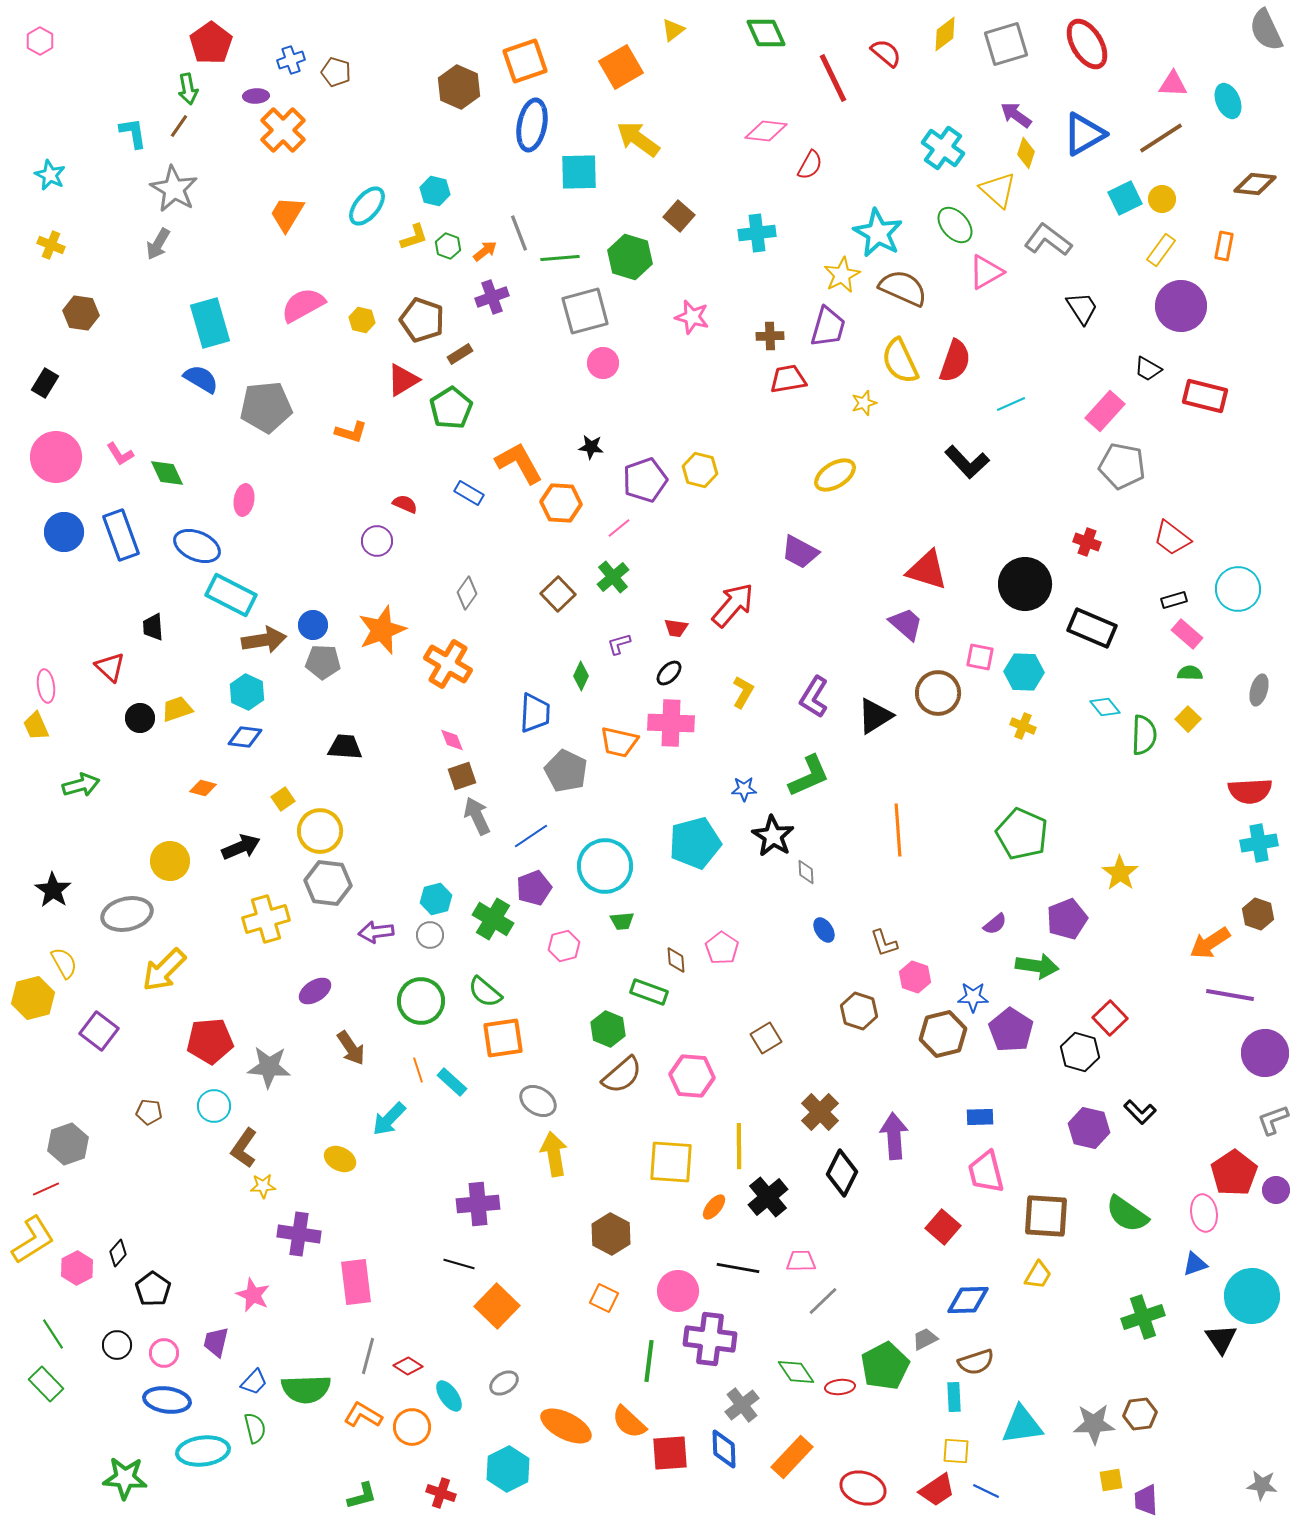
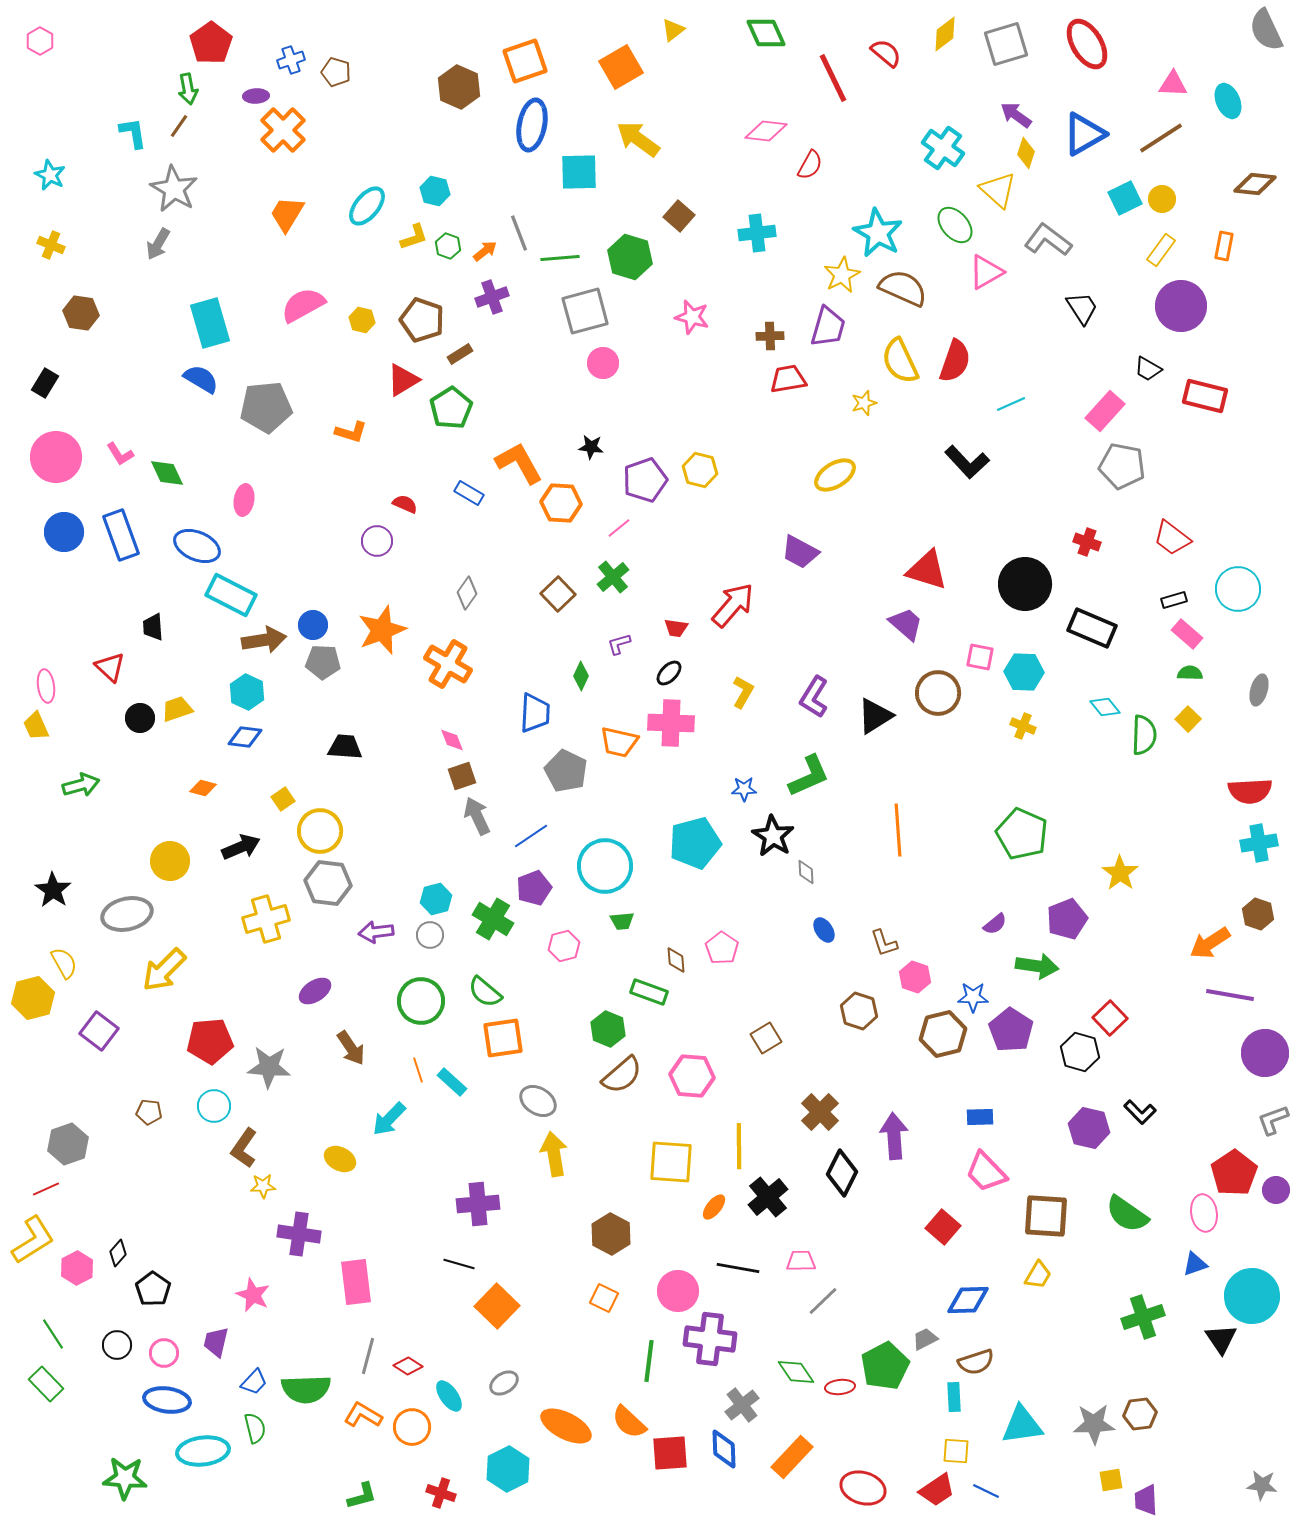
pink trapezoid at (986, 1172): rotated 30 degrees counterclockwise
